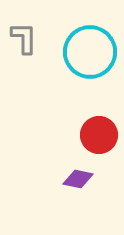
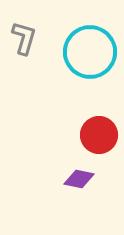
gray L-shape: rotated 16 degrees clockwise
purple diamond: moved 1 px right
